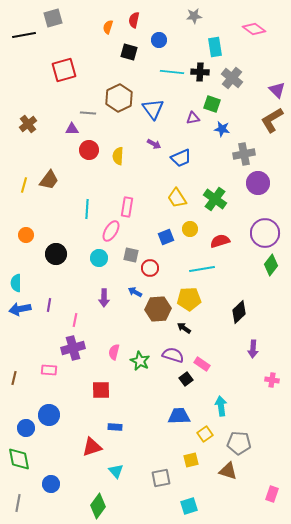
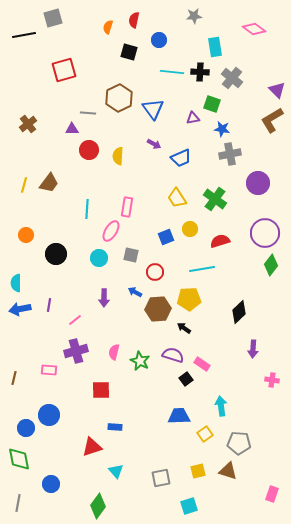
gray cross at (244, 154): moved 14 px left
brown trapezoid at (49, 180): moved 3 px down
red circle at (150, 268): moved 5 px right, 4 px down
pink line at (75, 320): rotated 40 degrees clockwise
purple cross at (73, 348): moved 3 px right, 3 px down
yellow square at (191, 460): moved 7 px right, 11 px down
